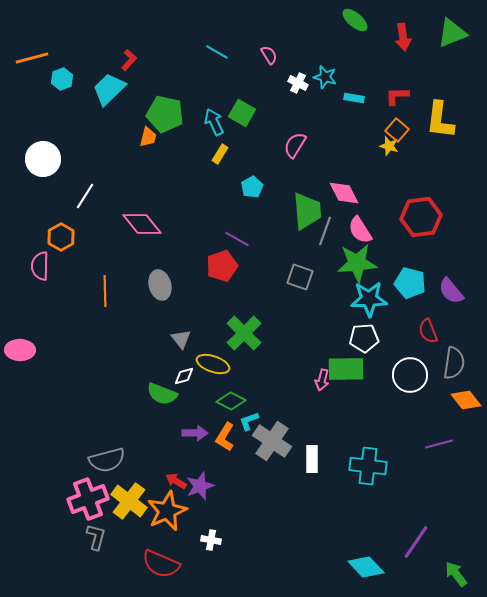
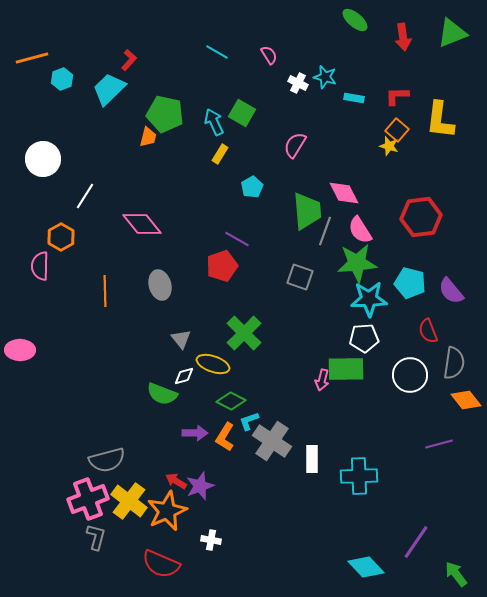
cyan cross at (368, 466): moved 9 px left, 10 px down; rotated 9 degrees counterclockwise
